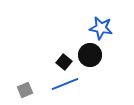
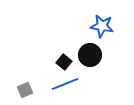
blue star: moved 1 px right, 2 px up
